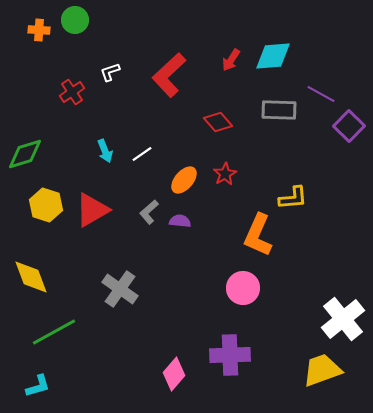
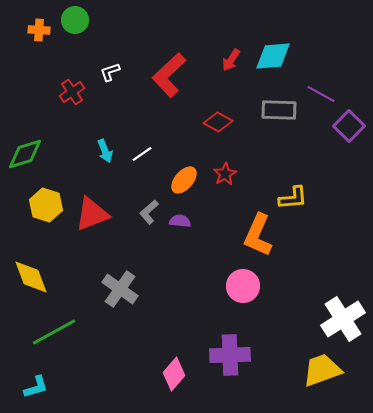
red diamond: rotated 20 degrees counterclockwise
red triangle: moved 4 px down; rotated 9 degrees clockwise
pink circle: moved 2 px up
white cross: rotated 6 degrees clockwise
cyan L-shape: moved 2 px left, 1 px down
